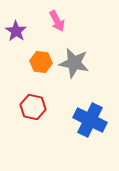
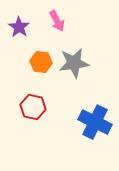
purple star: moved 3 px right, 4 px up
gray star: rotated 20 degrees counterclockwise
blue cross: moved 5 px right, 2 px down
